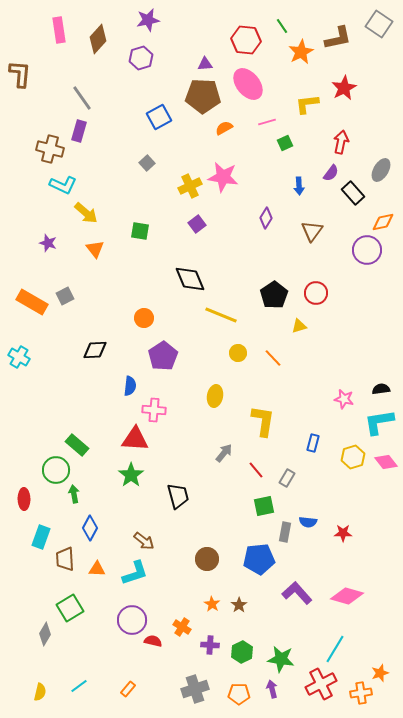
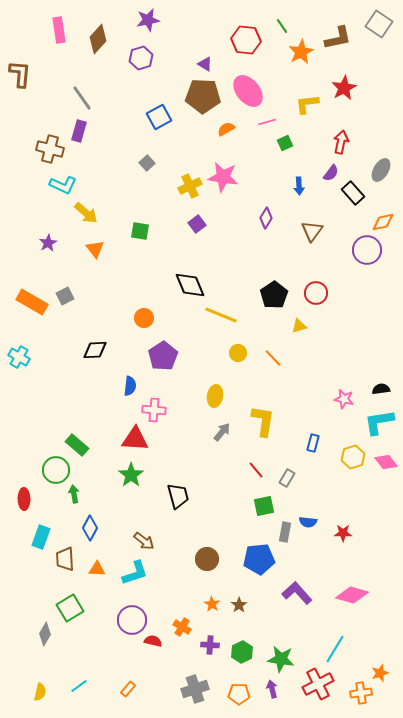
purple triangle at (205, 64): rotated 35 degrees clockwise
pink ellipse at (248, 84): moved 7 px down
orange semicircle at (224, 128): moved 2 px right, 1 px down
purple star at (48, 243): rotated 24 degrees clockwise
black diamond at (190, 279): moved 6 px down
gray arrow at (224, 453): moved 2 px left, 21 px up
pink diamond at (347, 596): moved 5 px right, 1 px up
red cross at (321, 684): moved 3 px left
